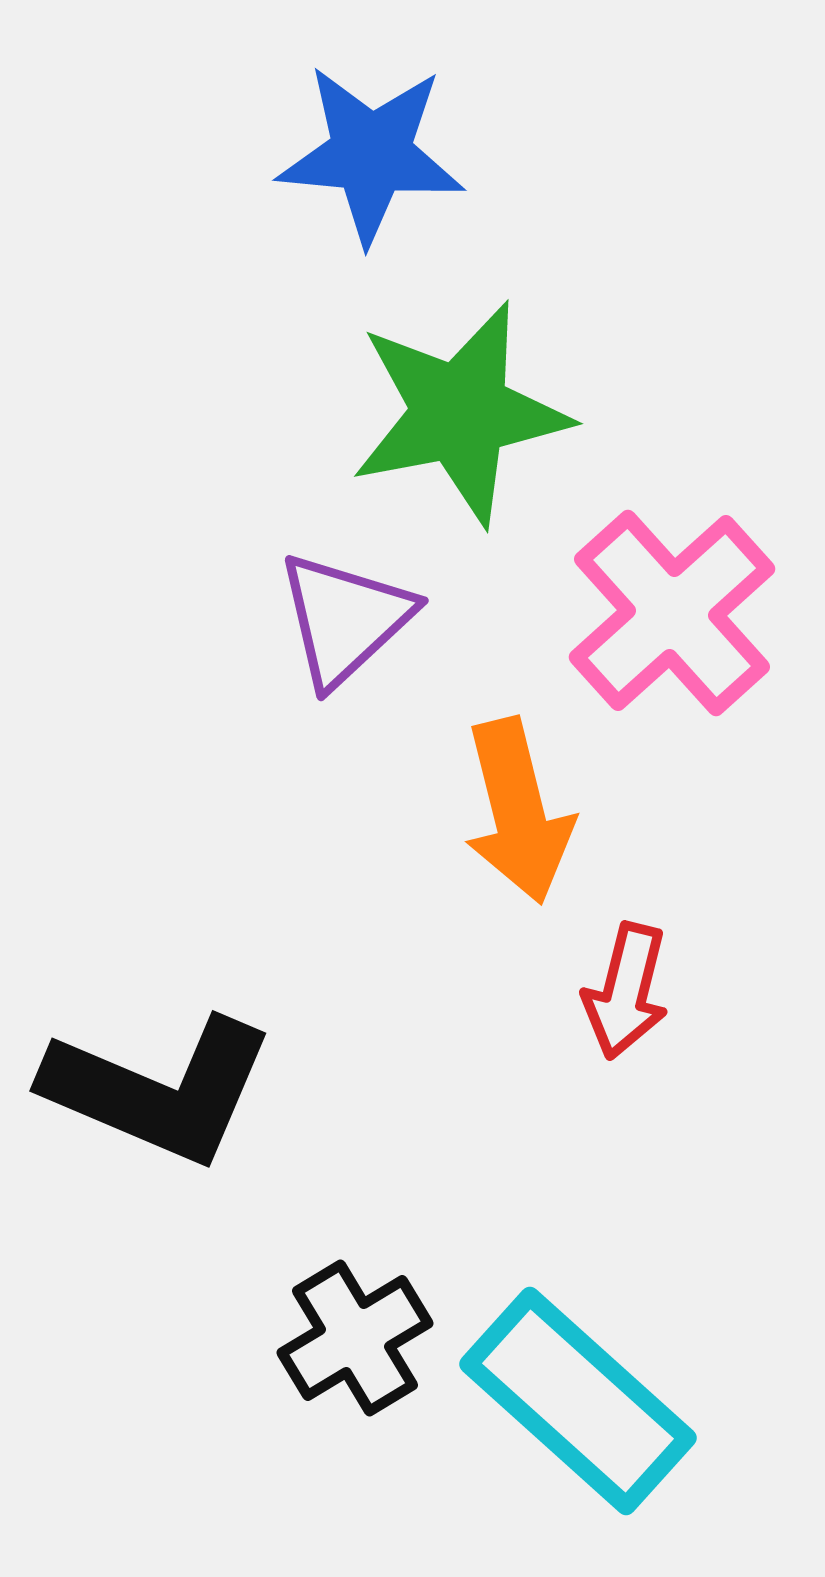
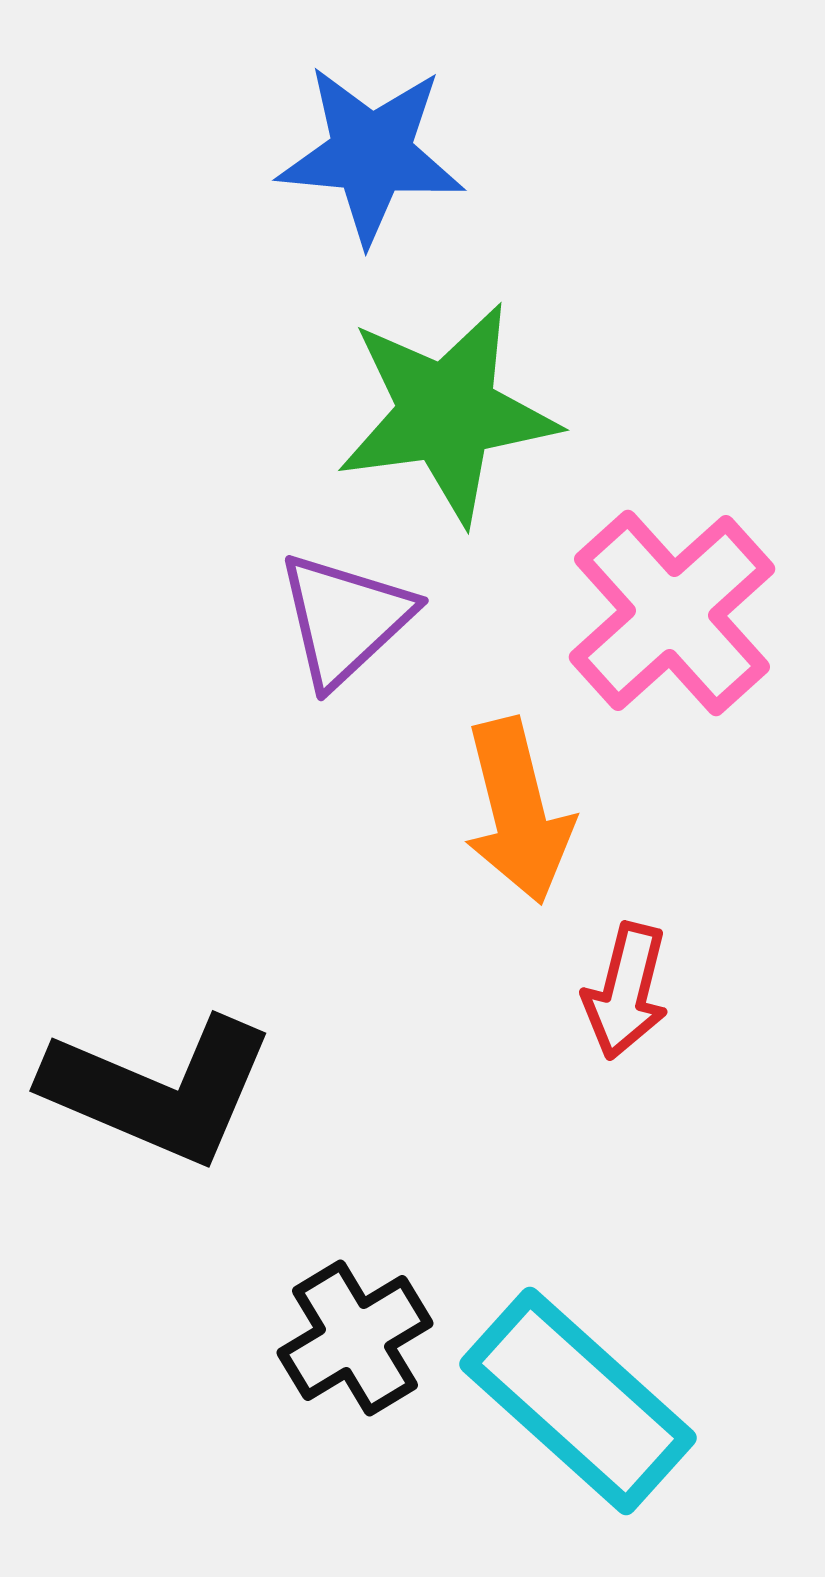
green star: moved 13 px left; rotated 3 degrees clockwise
